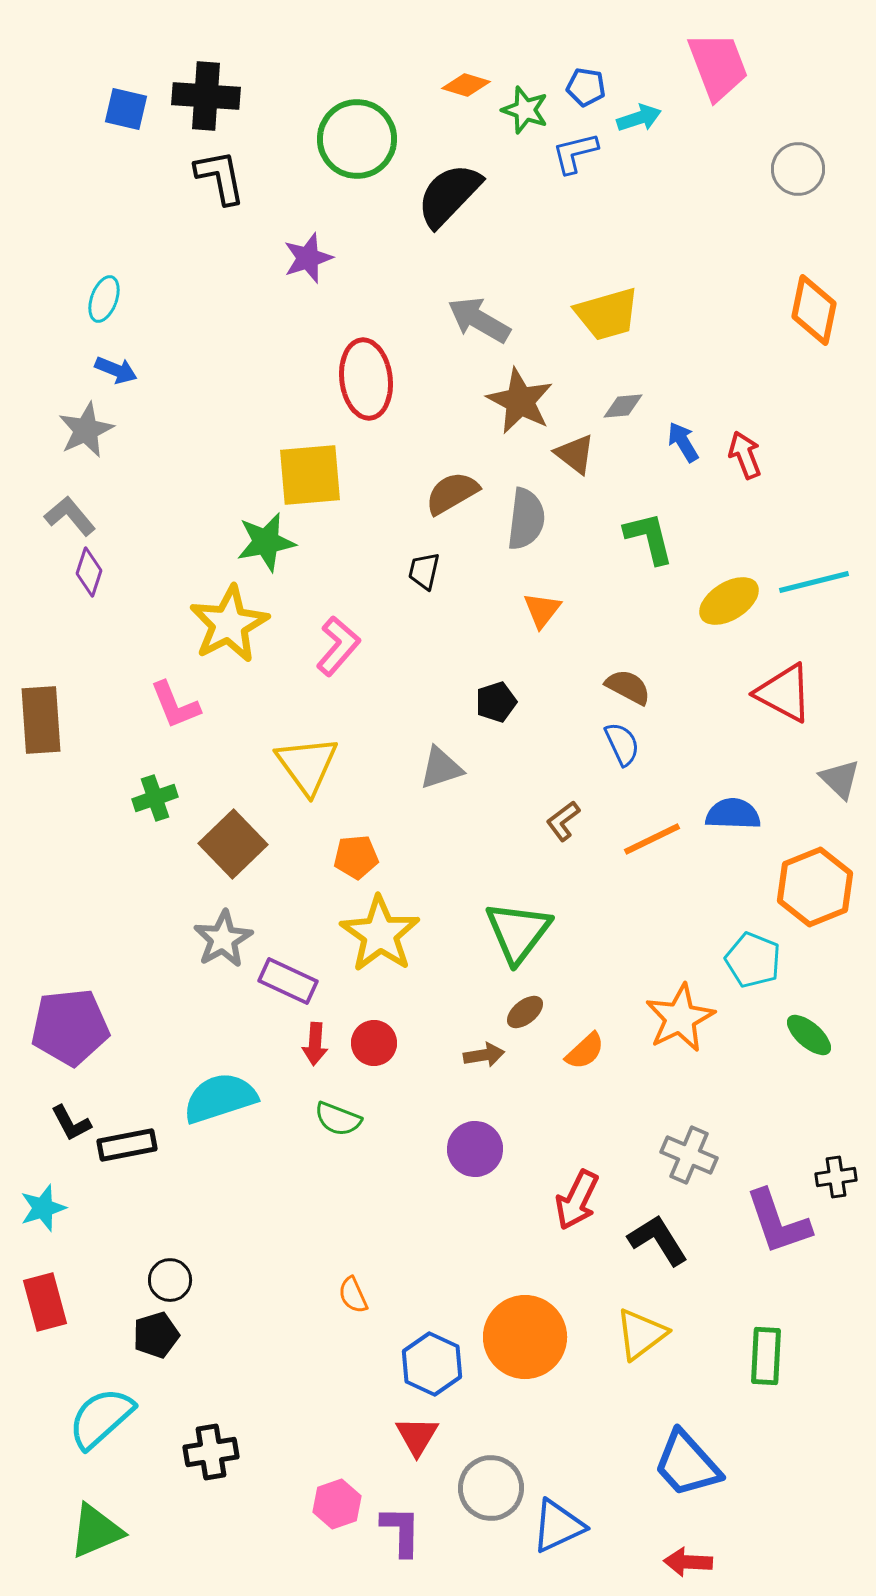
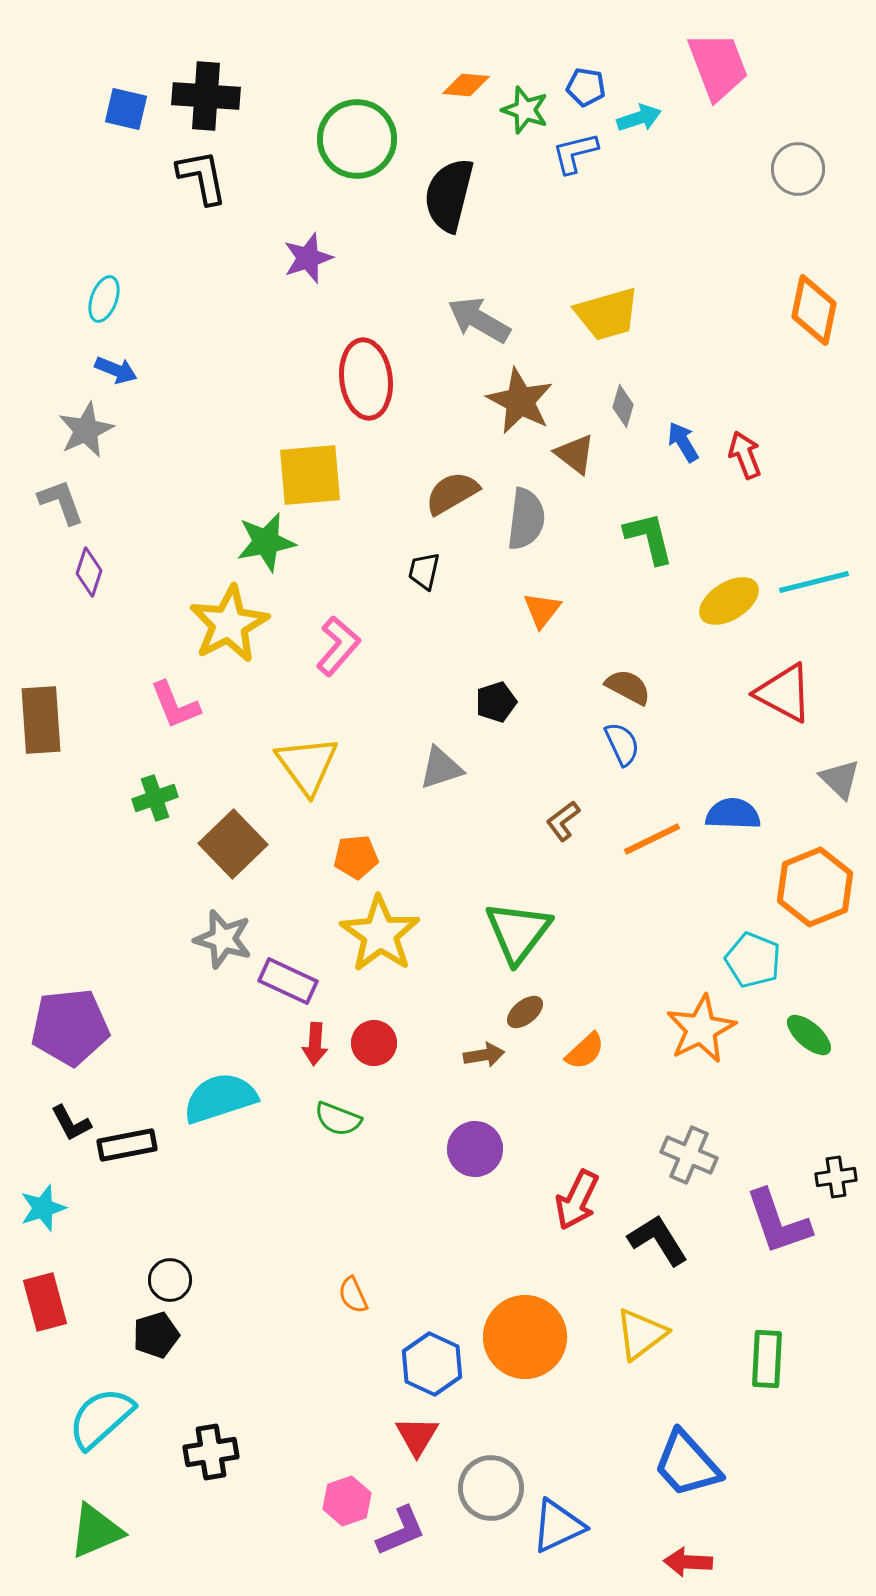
orange diamond at (466, 85): rotated 12 degrees counterclockwise
black L-shape at (220, 177): moved 18 px left
black semicircle at (449, 195): rotated 30 degrees counterclockwise
gray diamond at (623, 406): rotated 69 degrees counterclockwise
gray L-shape at (70, 516): moved 9 px left, 14 px up; rotated 20 degrees clockwise
gray star at (223, 939): rotated 26 degrees counterclockwise
orange star at (680, 1018): moved 21 px right, 11 px down
green rectangle at (766, 1356): moved 1 px right, 3 px down
pink hexagon at (337, 1504): moved 10 px right, 3 px up
purple L-shape at (401, 1531): rotated 66 degrees clockwise
